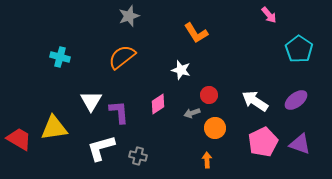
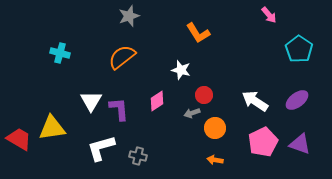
orange L-shape: moved 2 px right
cyan cross: moved 4 px up
red circle: moved 5 px left
purple ellipse: moved 1 px right
pink diamond: moved 1 px left, 3 px up
purple L-shape: moved 3 px up
yellow triangle: moved 2 px left
orange arrow: moved 8 px right; rotated 77 degrees counterclockwise
